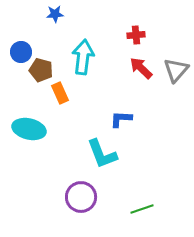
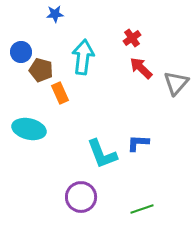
red cross: moved 4 px left, 3 px down; rotated 30 degrees counterclockwise
gray triangle: moved 13 px down
blue L-shape: moved 17 px right, 24 px down
